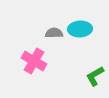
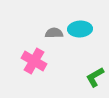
green L-shape: moved 1 px down
